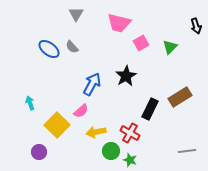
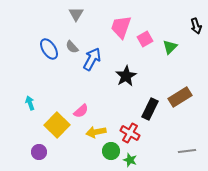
pink trapezoid: moved 2 px right, 4 px down; rotated 95 degrees clockwise
pink square: moved 4 px right, 4 px up
blue ellipse: rotated 20 degrees clockwise
blue arrow: moved 25 px up
